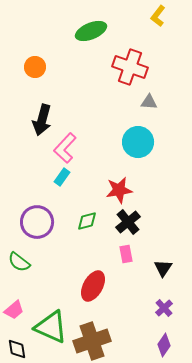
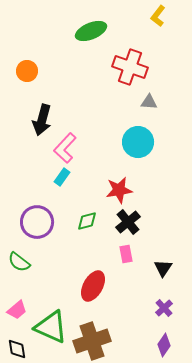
orange circle: moved 8 px left, 4 px down
pink trapezoid: moved 3 px right
